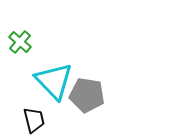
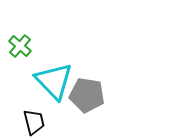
green cross: moved 4 px down
black trapezoid: moved 2 px down
